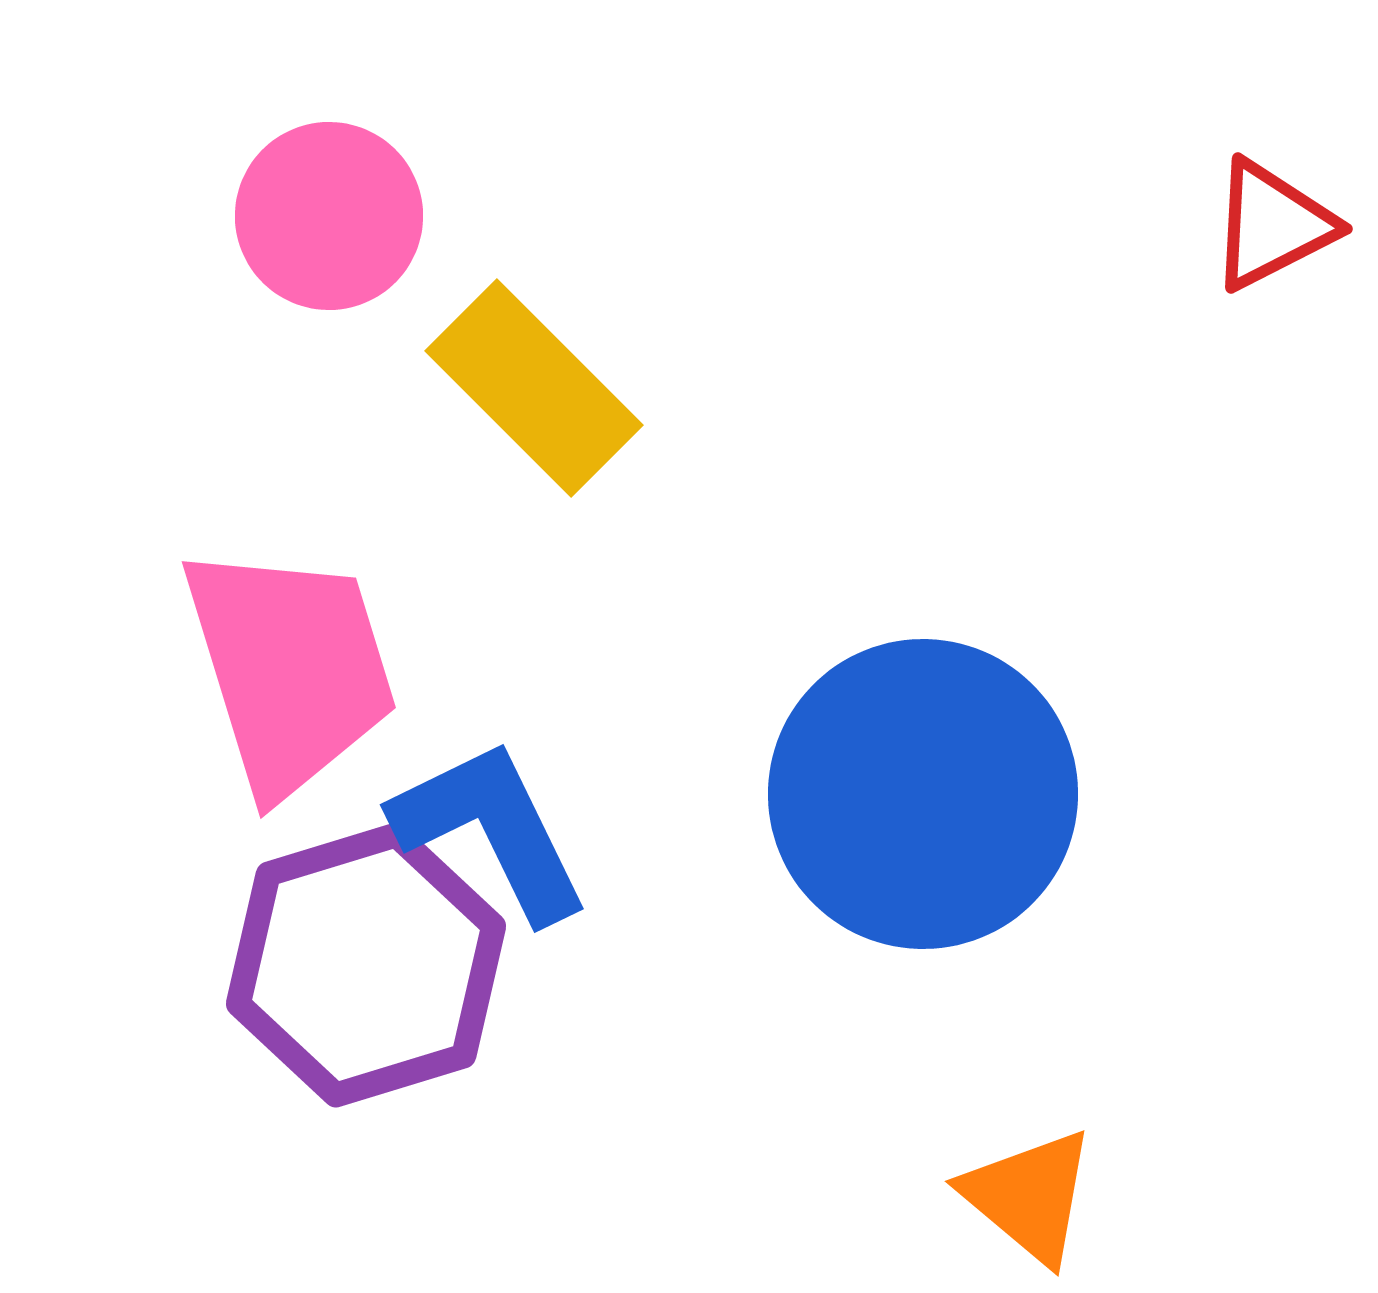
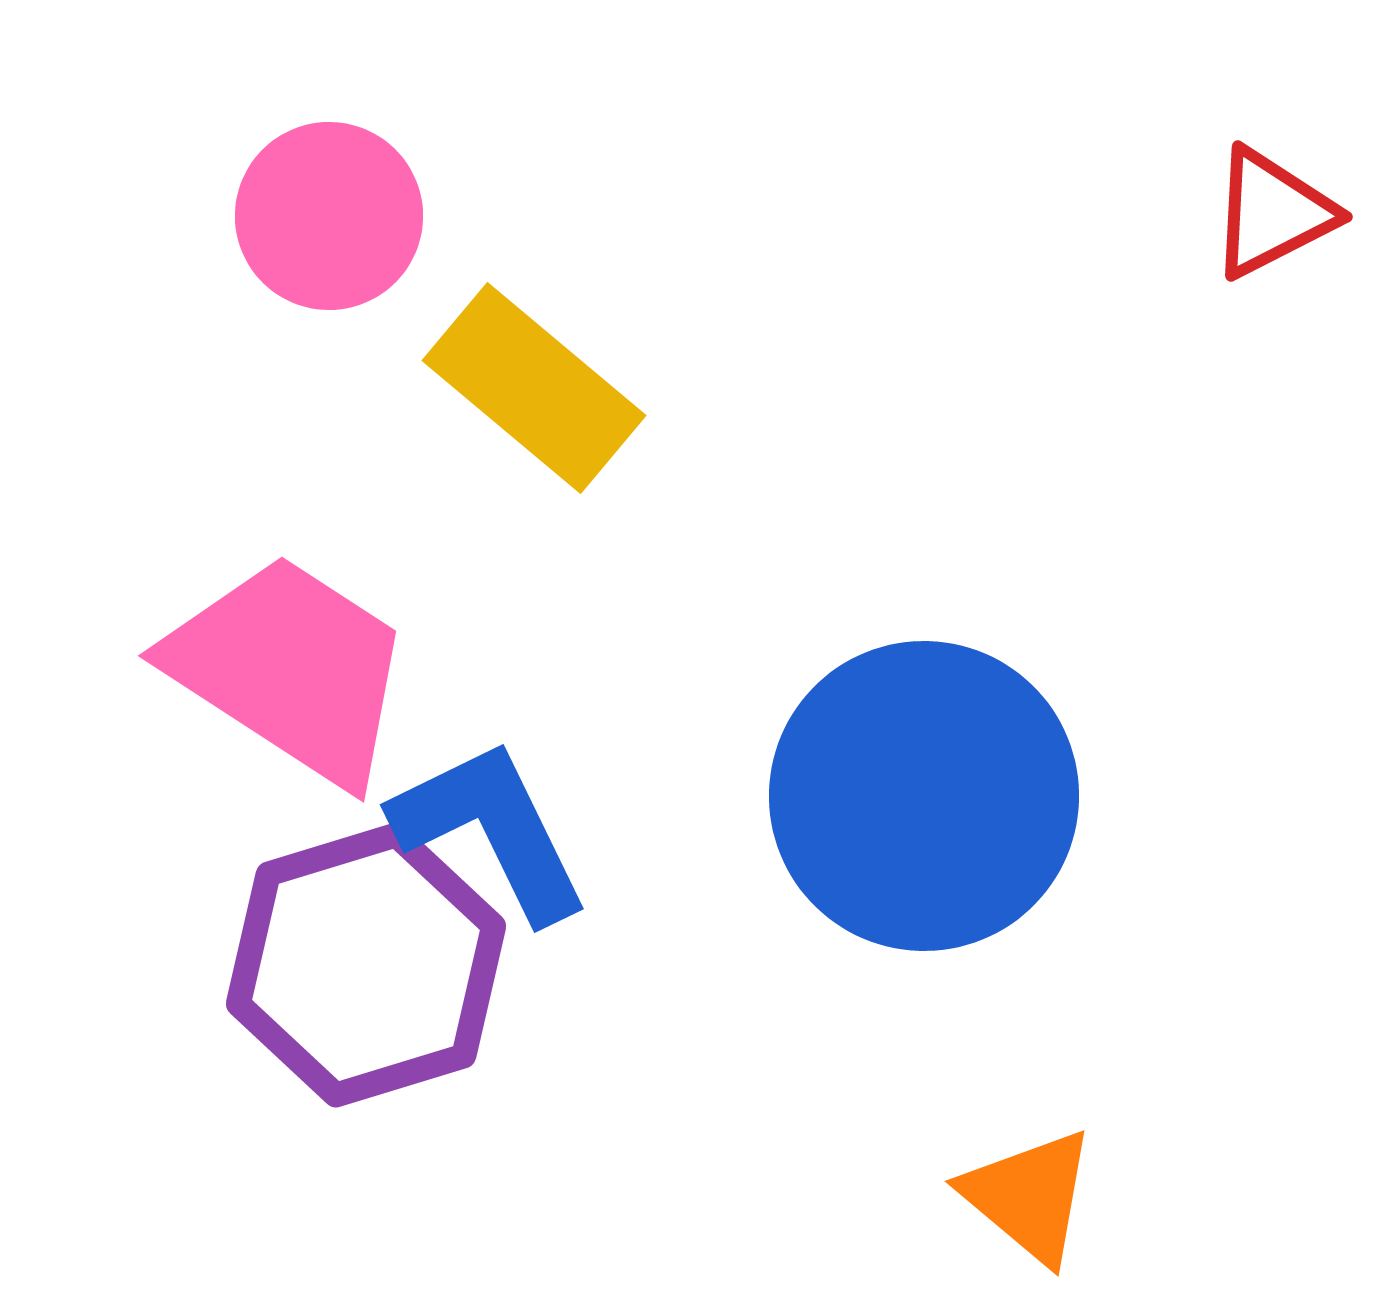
red triangle: moved 12 px up
yellow rectangle: rotated 5 degrees counterclockwise
pink trapezoid: rotated 40 degrees counterclockwise
blue circle: moved 1 px right, 2 px down
